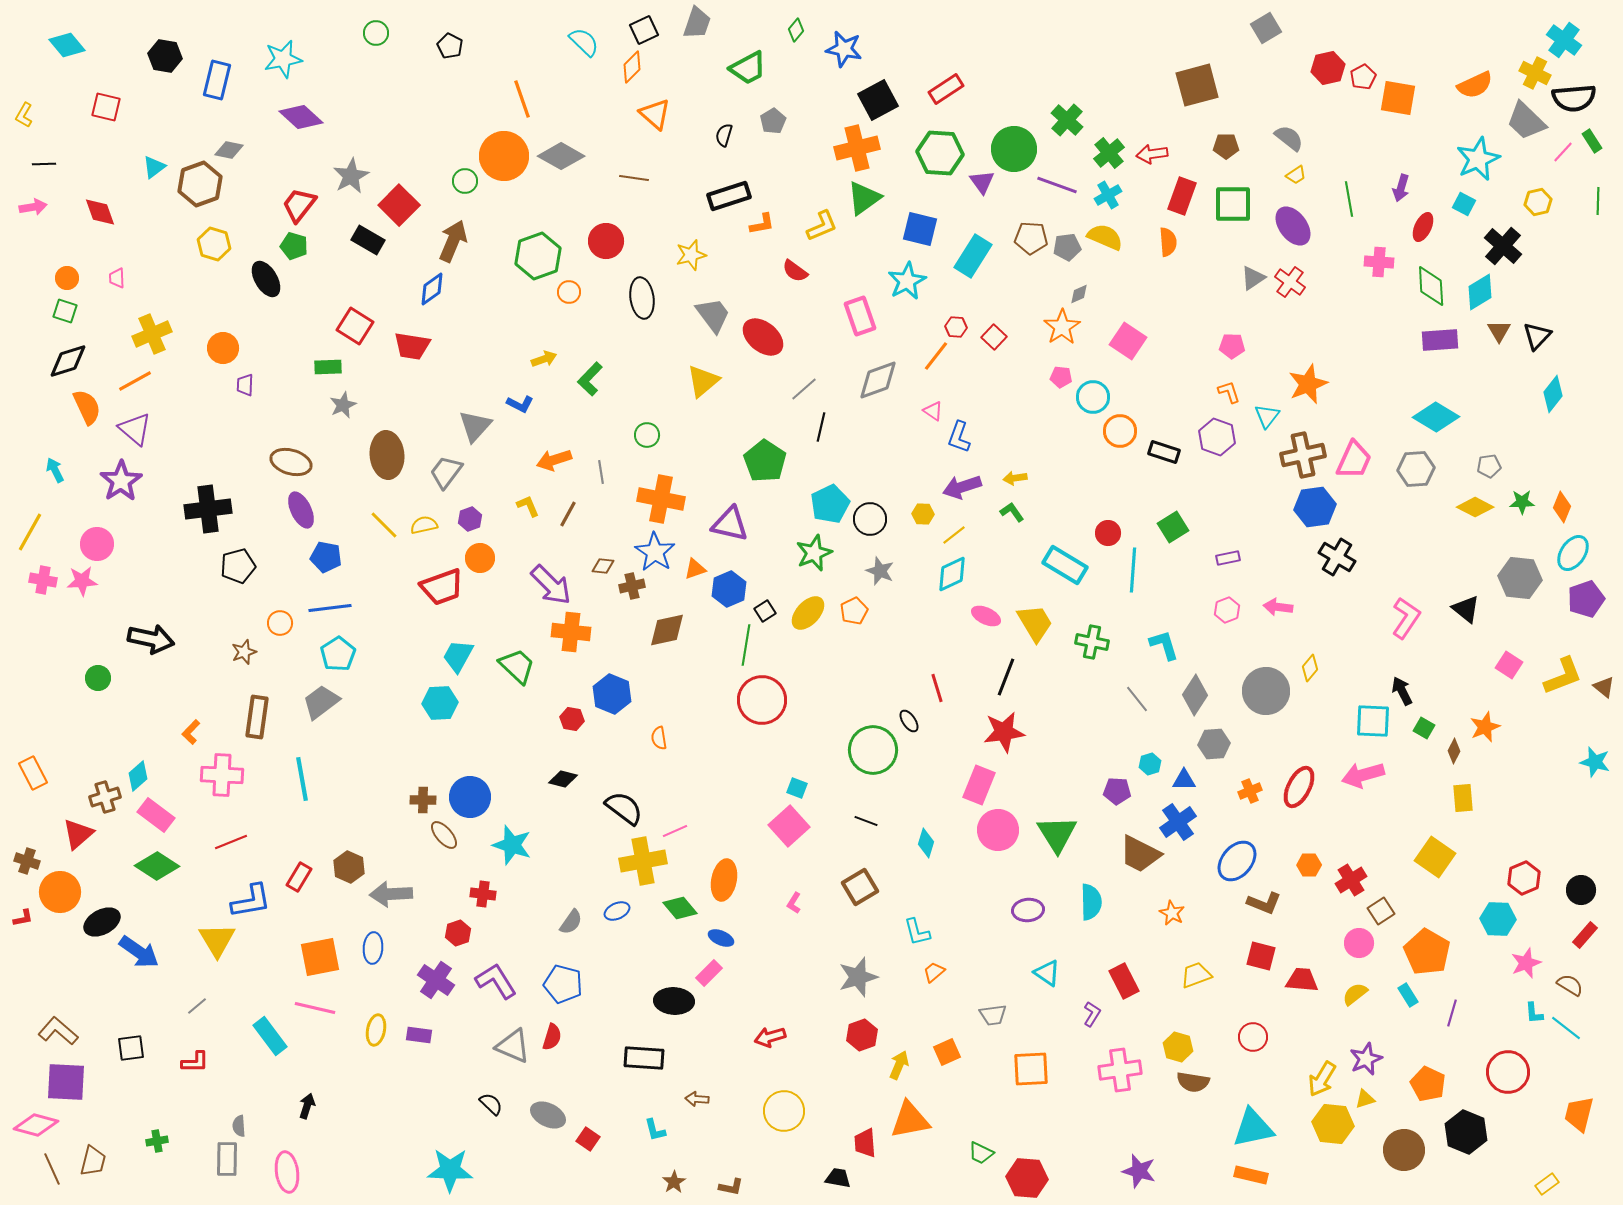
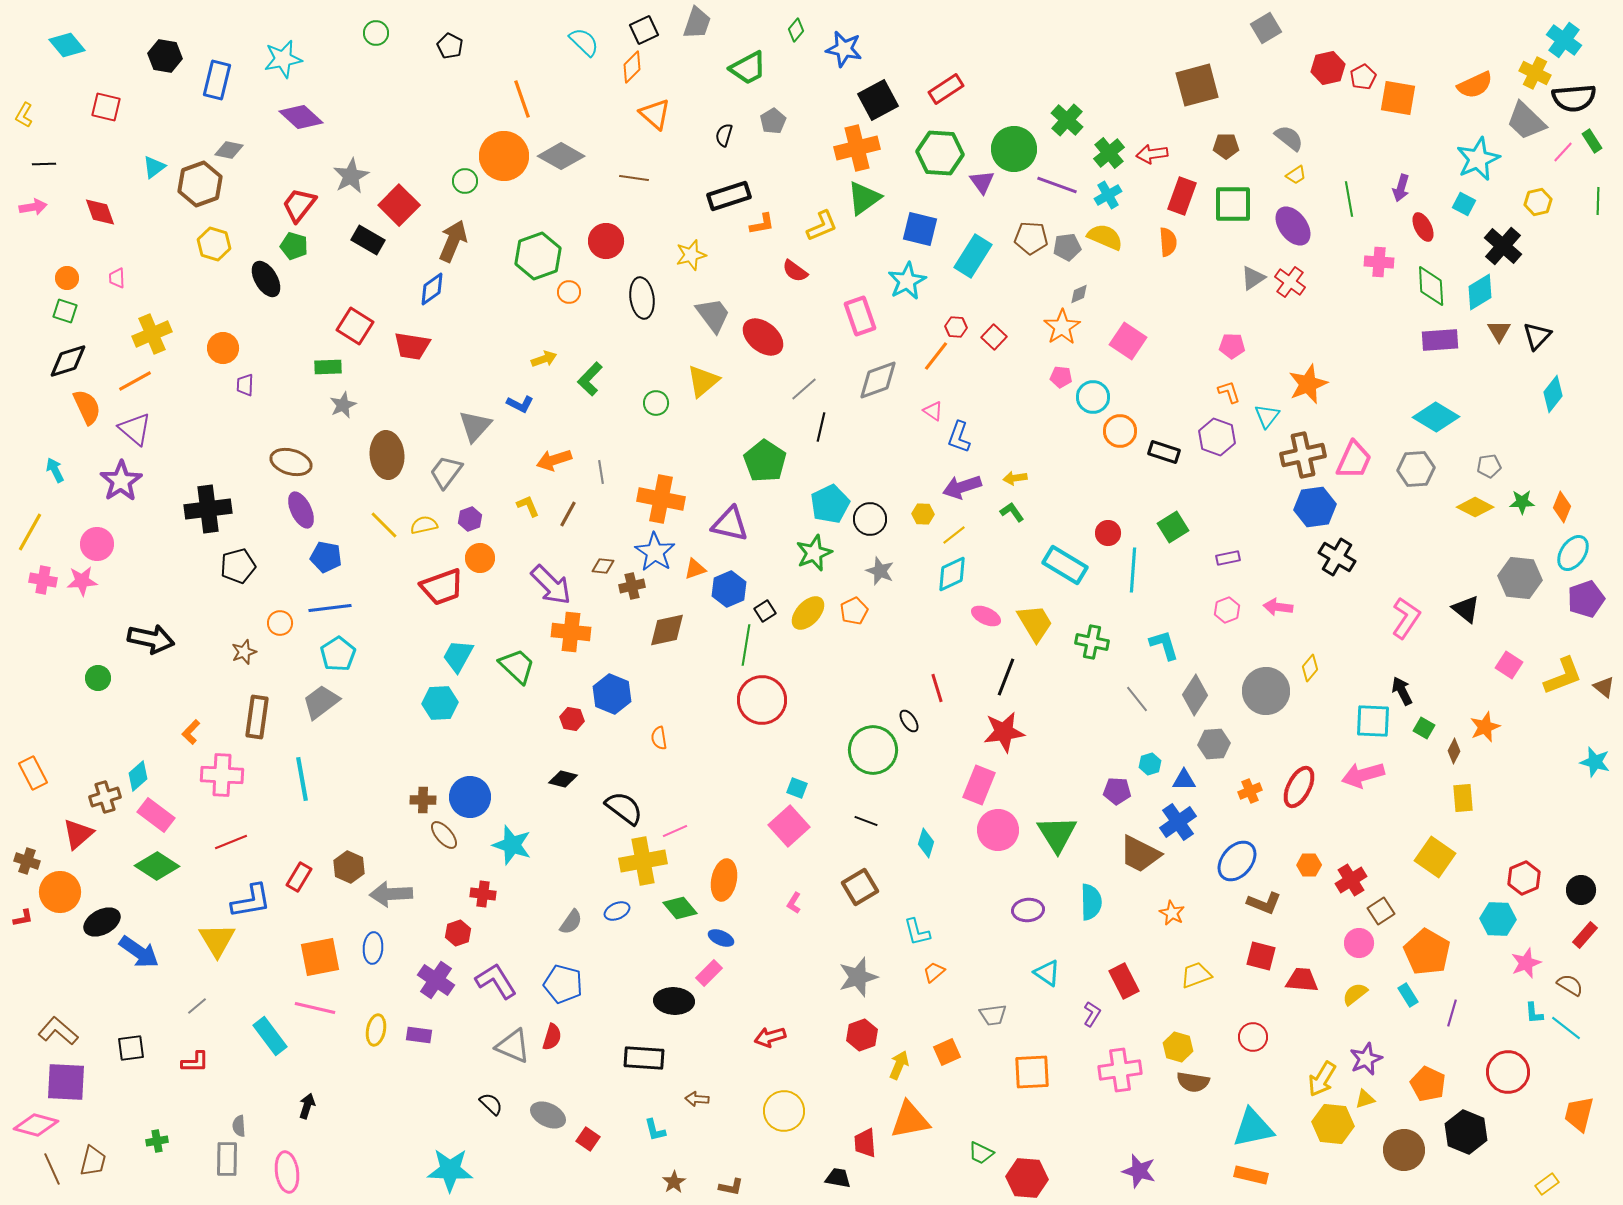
red ellipse at (1423, 227): rotated 52 degrees counterclockwise
green circle at (647, 435): moved 9 px right, 32 px up
orange square at (1031, 1069): moved 1 px right, 3 px down
